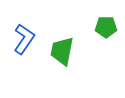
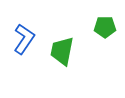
green pentagon: moved 1 px left
